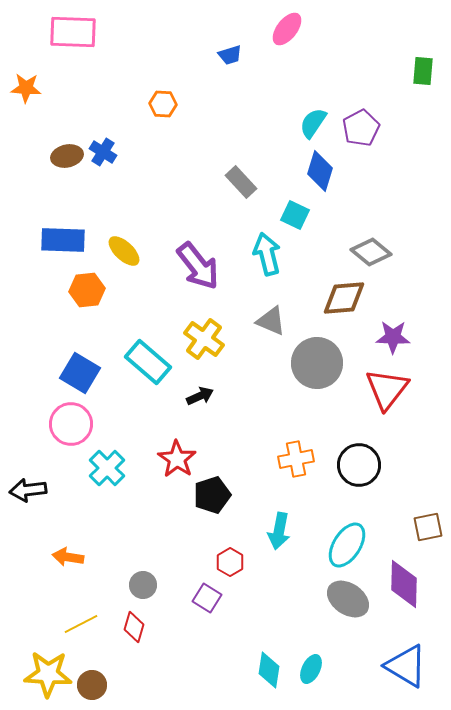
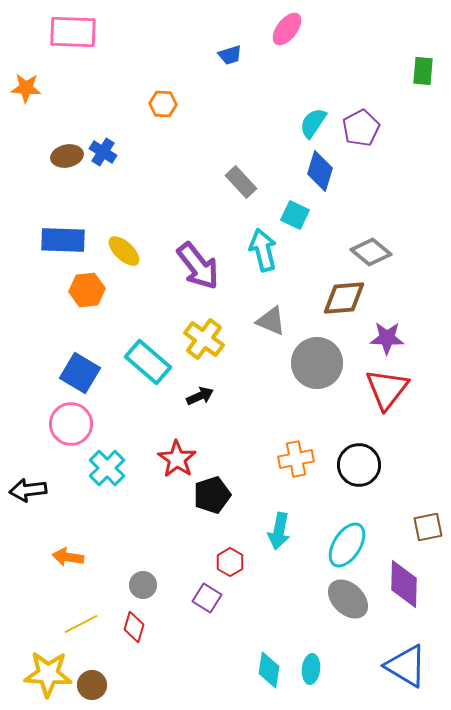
cyan arrow at (267, 254): moved 4 px left, 4 px up
purple star at (393, 337): moved 6 px left, 1 px down
gray ellipse at (348, 599): rotated 9 degrees clockwise
cyan ellipse at (311, 669): rotated 20 degrees counterclockwise
